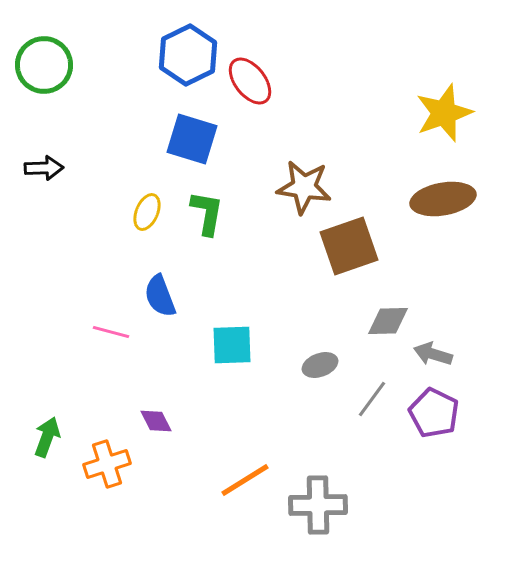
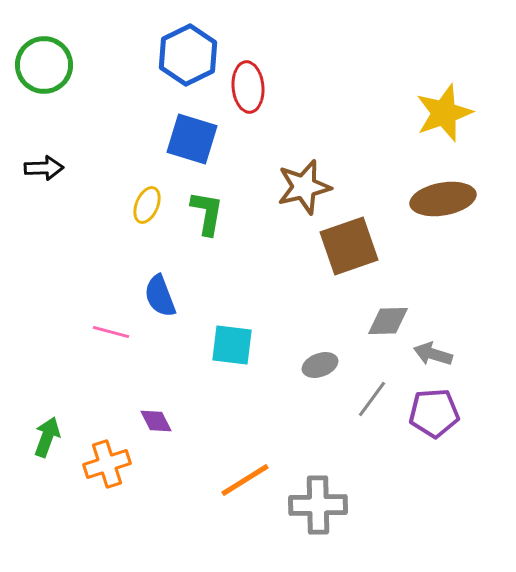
red ellipse: moved 2 px left, 6 px down; rotated 33 degrees clockwise
brown star: rotated 22 degrees counterclockwise
yellow ellipse: moved 7 px up
cyan square: rotated 9 degrees clockwise
purple pentagon: rotated 30 degrees counterclockwise
